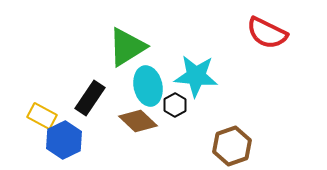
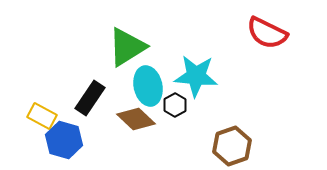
brown diamond: moved 2 px left, 2 px up
blue hexagon: rotated 18 degrees counterclockwise
